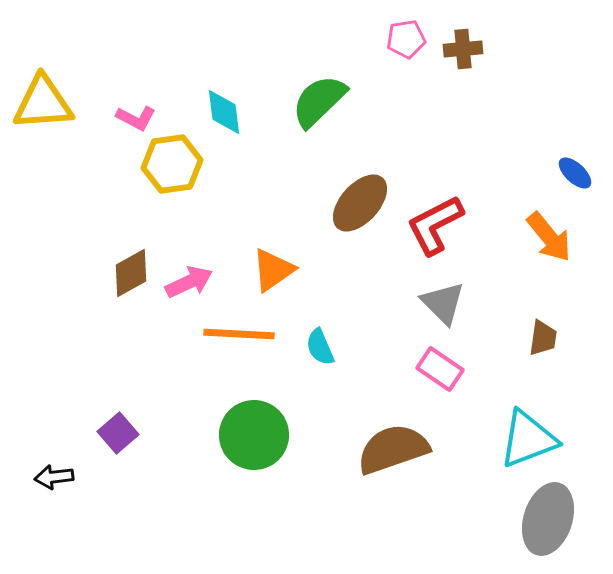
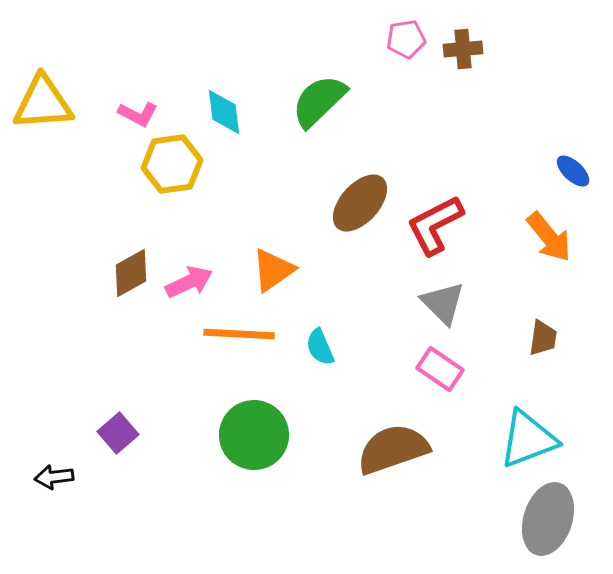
pink L-shape: moved 2 px right, 4 px up
blue ellipse: moved 2 px left, 2 px up
